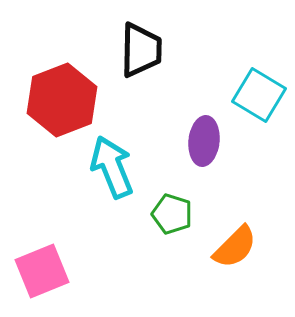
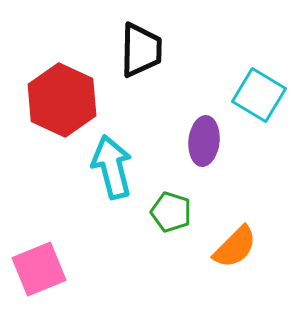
red hexagon: rotated 14 degrees counterclockwise
cyan arrow: rotated 8 degrees clockwise
green pentagon: moved 1 px left, 2 px up
pink square: moved 3 px left, 2 px up
